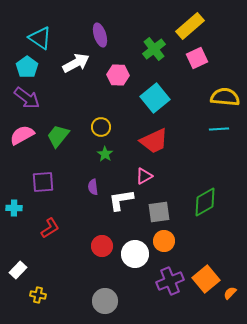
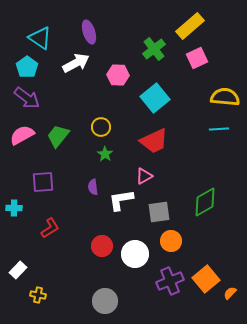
purple ellipse: moved 11 px left, 3 px up
orange circle: moved 7 px right
